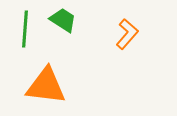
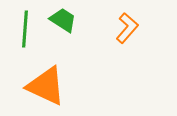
orange L-shape: moved 6 px up
orange triangle: rotated 18 degrees clockwise
